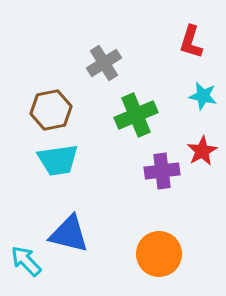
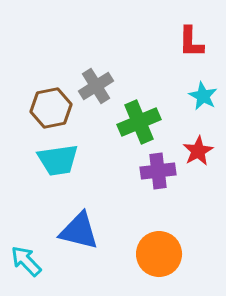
red L-shape: rotated 16 degrees counterclockwise
gray cross: moved 8 px left, 23 px down
cyan star: rotated 16 degrees clockwise
brown hexagon: moved 2 px up
green cross: moved 3 px right, 7 px down
red star: moved 4 px left
purple cross: moved 4 px left
blue triangle: moved 10 px right, 3 px up
